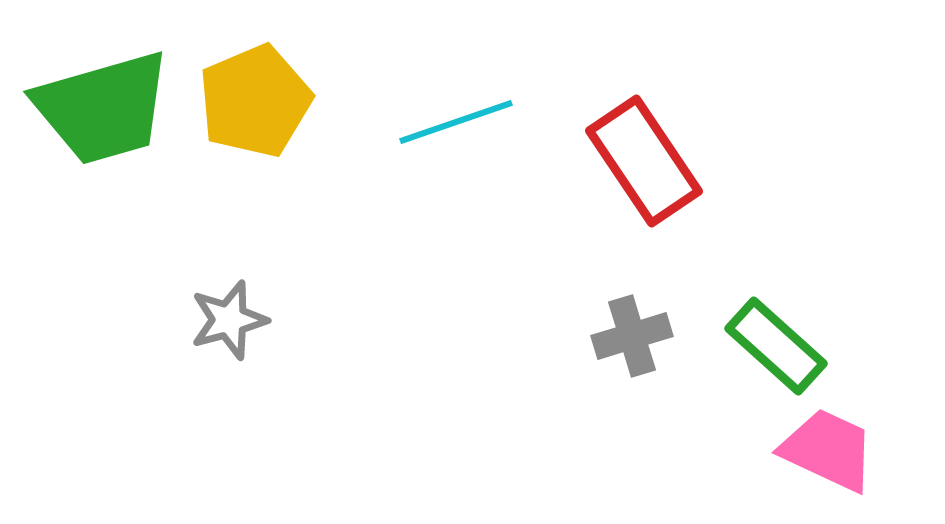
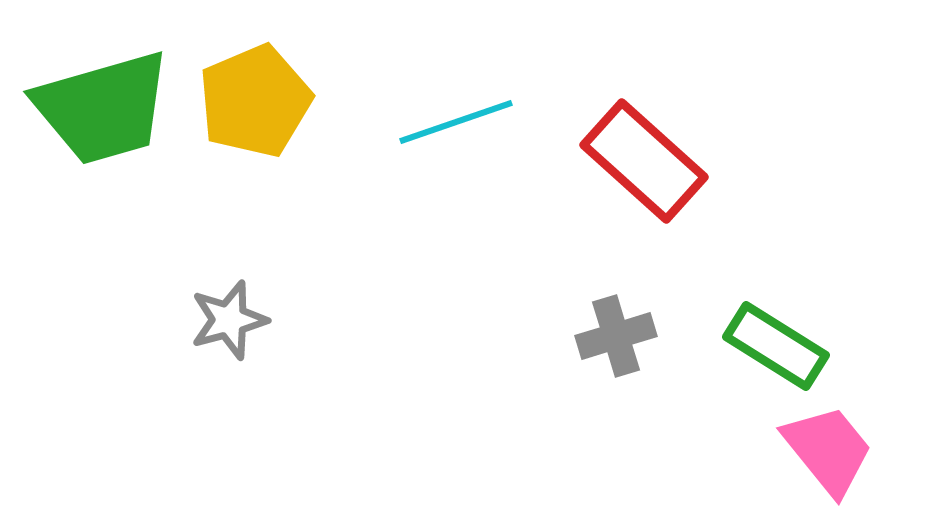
red rectangle: rotated 14 degrees counterclockwise
gray cross: moved 16 px left
green rectangle: rotated 10 degrees counterclockwise
pink trapezoid: rotated 26 degrees clockwise
